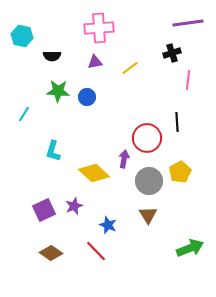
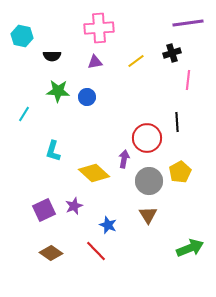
yellow line: moved 6 px right, 7 px up
